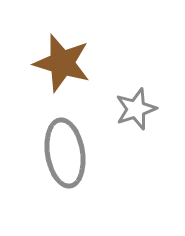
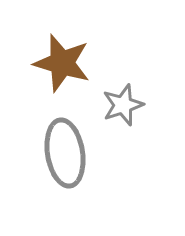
gray star: moved 13 px left, 4 px up
